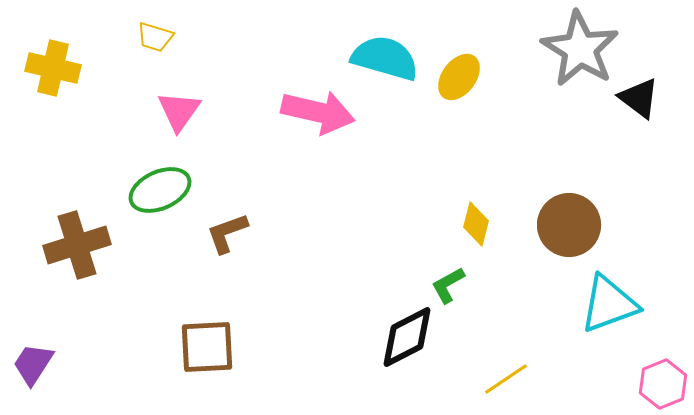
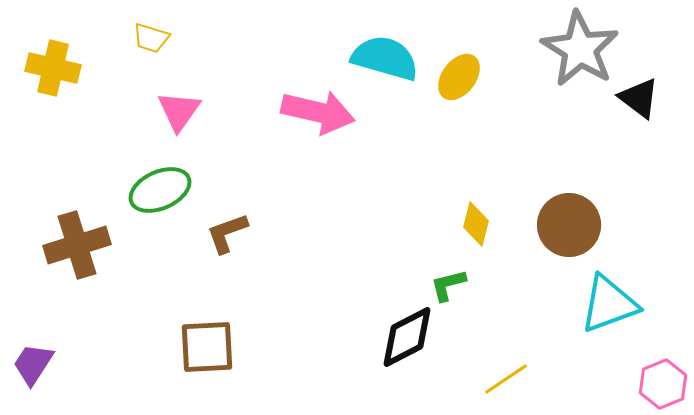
yellow trapezoid: moved 4 px left, 1 px down
green L-shape: rotated 15 degrees clockwise
